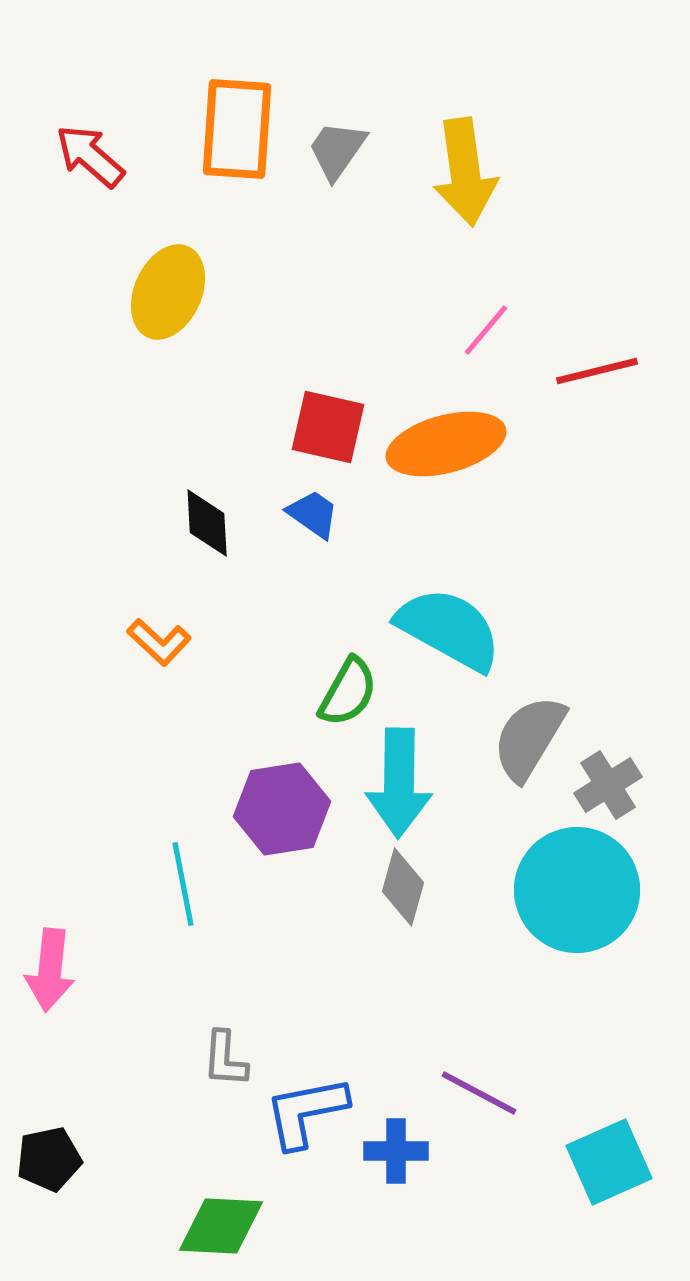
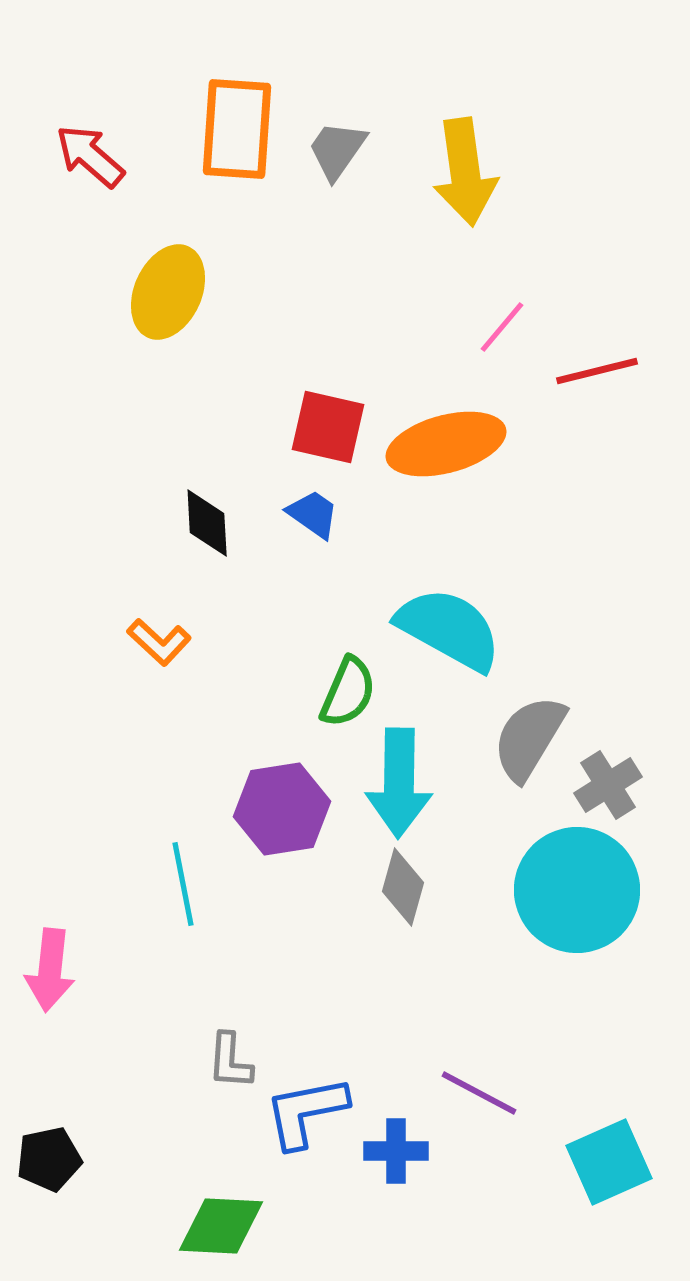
pink line: moved 16 px right, 3 px up
green semicircle: rotated 6 degrees counterclockwise
gray L-shape: moved 5 px right, 2 px down
